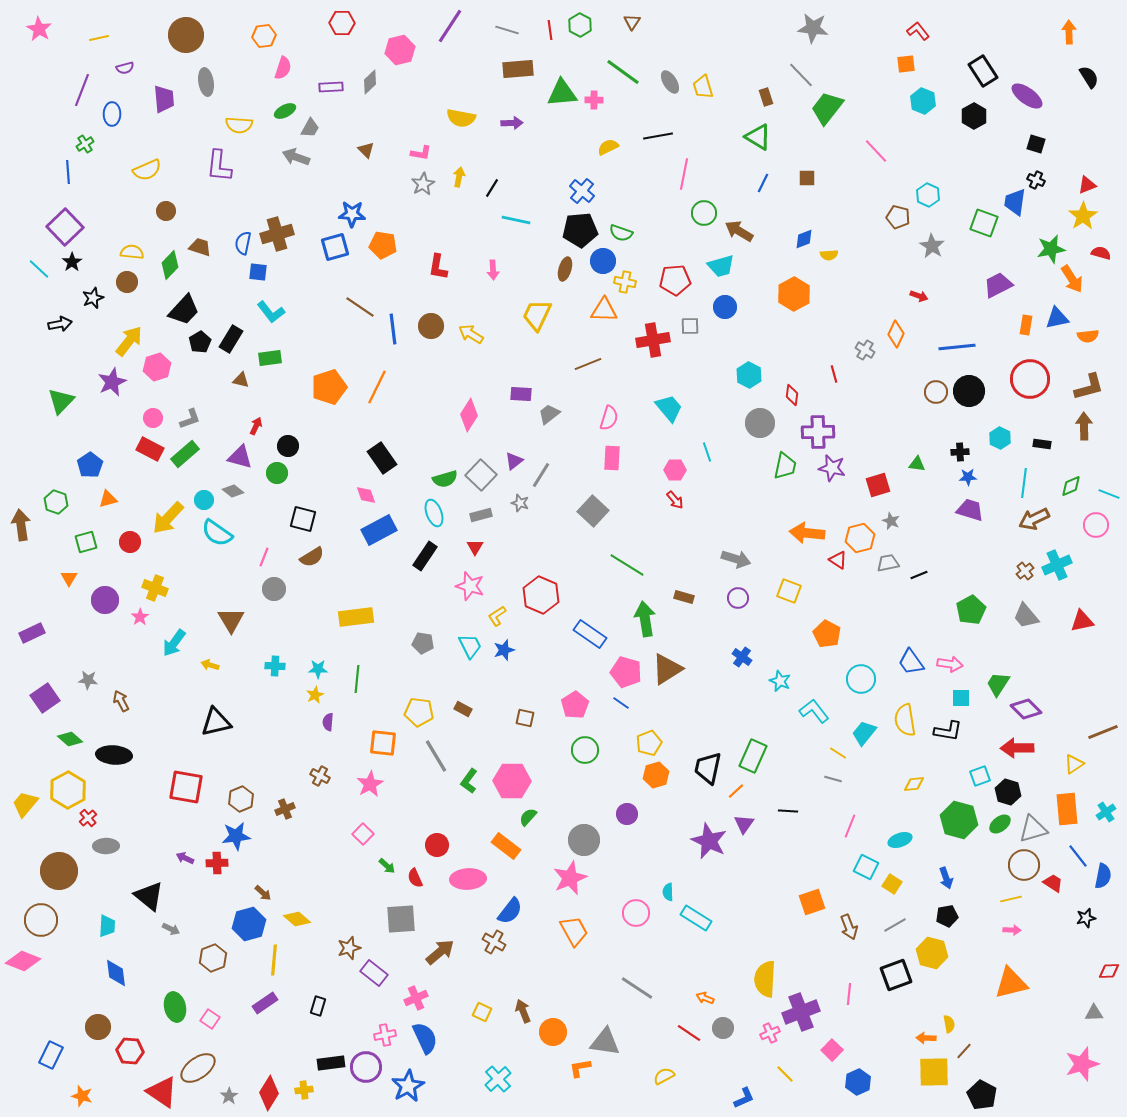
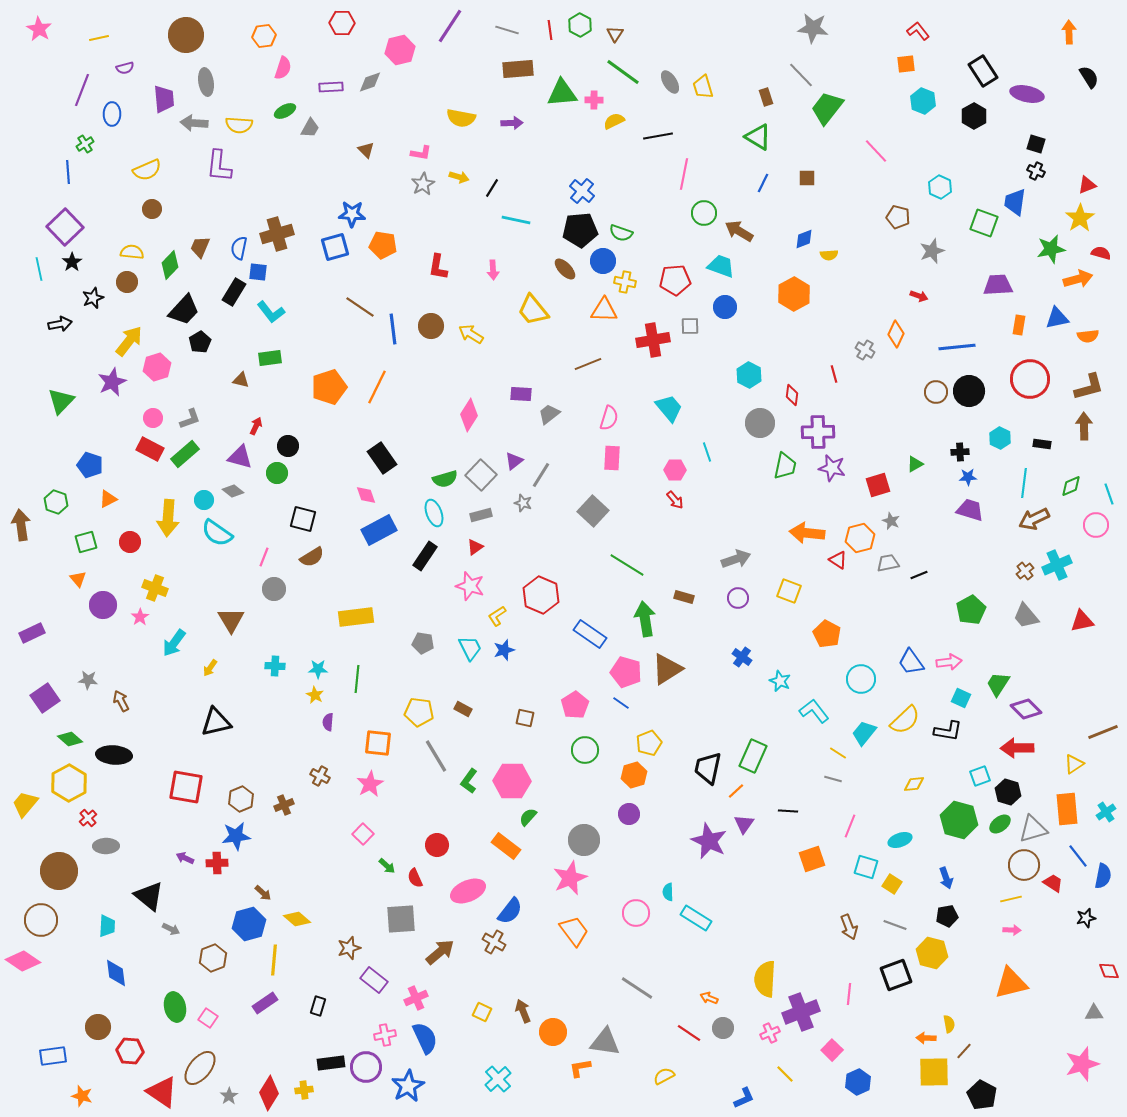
brown triangle at (632, 22): moved 17 px left, 12 px down
gray diamond at (370, 82): rotated 25 degrees clockwise
purple ellipse at (1027, 96): moved 2 px up; rotated 24 degrees counterclockwise
yellow semicircle at (608, 147): moved 6 px right, 26 px up
gray arrow at (296, 157): moved 102 px left, 34 px up; rotated 16 degrees counterclockwise
yellow arrow at (459, 177): rotated 96 degrees clockwise
black cross at (1036, 180): moved 9 px up
cyan hexagon at (928, 195): moved 12 px right, 8 px up
brown circle at (166, 211): moved 14 px left, 2 px up
yellow star at (1083, 216): moved 3 px left, 2 px down
blue semicircle at (243, 243): moved 4 px left, 5 px down
gray star at (932, 246): moved 5 px down; rotated 20 degrees clockwise
brown trapezoid at (200, 247): rotated 85 degrees counterclockwise
cyan trapezoid at (721, 266): rotated 144 degrees counterclockwise
cyan line at (39, 269): rotated 35 degrees clockwise
brown ellipse at (565, 269): rotated 60 degrees counterclockwise
orange arrow at (1072, 279): moved 6 px right; rotated 72 degrees counterclockwise
purple trapezoid at (998, 285): rotated 24 degrees clockwise
yellow trapezoid at (537, 315): moved 4 px left, 5 px up; rotated 64 degrees counterclockwise
orange rectangle at (1026, 325): moved 7 px left
black rectangle at (231, 339): moved 3 px right, 47 px up
green triangle at (917, 464): moved 2 px left; rotated 36 degrees counterclockwise
blue pentagon at (90, 465): rotated 20 degrees counterclockwise
cyan line at (1109, 494): rotated 50 degrees clockwise
orange triangle at (108, 499): rotated 12 degrees counterclockwise
gray star at (520, 503): moved 3 px right
yellow arrow at (168, 518): rotated 39 degrees counterclockwise
red triangle at (475, 547): rotated 24 degrees clockwise
gray arrow at (736, 559): rotated 36 degrees counterclockwise
orange triangle at (69, 578): moved 9 px right, 1 px down; rotated 12 degrees counterclockwise
purple circle at (105, 600): moved 2 px left, 5 px down
cyan trapezoid at (470, 646): moved 2 px down
pink arrow at (950, 664): moved 1 px left, 2 px up; rotated 15 degrees counterclockwise
yellow arrow at (210, 665): moved 3 px down; rotated 72 degrees counterclockwise
yellow star at (315, 695): rotated 18 degrees counterclockwise
cyan square at (961, 698): rotated 24 degrees clockwise
yellow semicircle at (905, 720): rotated 124 degrees counterclockwise
orange square at (383, 743): moved 5 px left
orange hexagon at (656, 775): moved 22 px left
yellow hexagon at (68, 790): moved 1 px right, 7 px up
brown cross at (285, 809): moved 1 px left, 4 px up
purple circle at (627, 814): moved 2 px right
cyan square at (866, 867): rotated 10 degrees counterclockwise
pink ellipse at (468, 879): moved 12 px down; rotated 20 degrees counterclockwise
orange square at (812, 902): moved 43 px up
gray line at (895, 925): rotated 50 degrees clockwise
orange trapezoid at (574, 931): rotated 8 degrees counterclockwise
pink diamond at (23, 961): rotated 12 degrees clockwise
red diamond at (1109, 971): rotated 70 degrees clockwise
purple rectangle at (374, 973): moved 7 px down
orange arrow at (705, 998): moved 4 px right
pink square at (210, 1019): moved 2 px left, 1 px up
blue rectangle at (51, 1055): moved 2 px right, 1 px down; rotated 56 degrees clockwise
brown ellipse at (198, 1068): moved 2 px right; rotated 15 degrees counterclockwise
